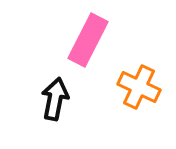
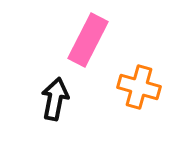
orange cross: rotated 9 degrees counterclockwise
